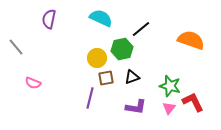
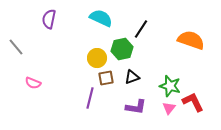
black line: rotated 18 degrees counterclockwise
